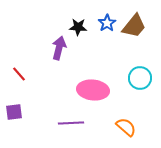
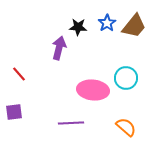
cyan circle: moved 14 px left
